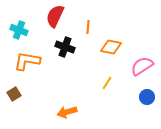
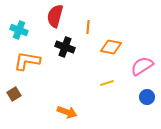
red semicircle: rotated 10 degrees counterclockwise
yellow line: rotated 40 degrees clockwise
orange arrow: rotated 144 degrees counterclockwise
